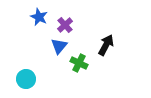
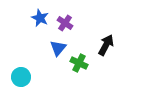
blue star: moved 1 px right, 1 px down
purple cross: moved 2 px up; rotated 14 degrees counterclockwise
blue triangle: moved 1 px left, 2 px down
cyan circle: moved 5 px left, 2 px up
